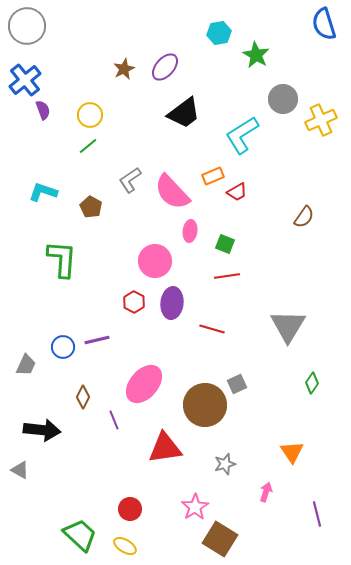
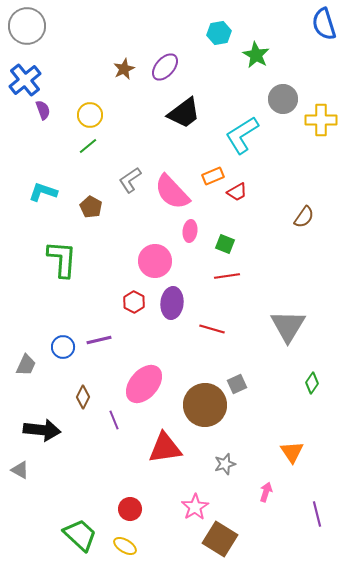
yellow cross at (321, 120): rotated 24 degrees clockwise
purple line at (97, 340): moved 2 px right
